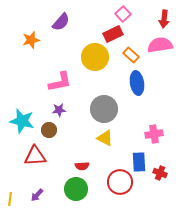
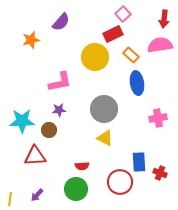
cyan star: rotated 15 degrees counterclockwise
pink cross: moved 4 px right, 16 px up
